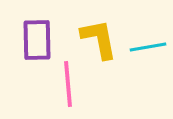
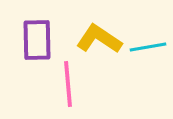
yellow L-shape: rotated 45 degrees counterclockwise
